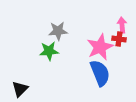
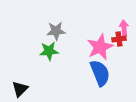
pink arrow: moved 2 px right, 3 px down
gray star: moved 2 px left
red cross: rotated 16 degrees counterclockwise
